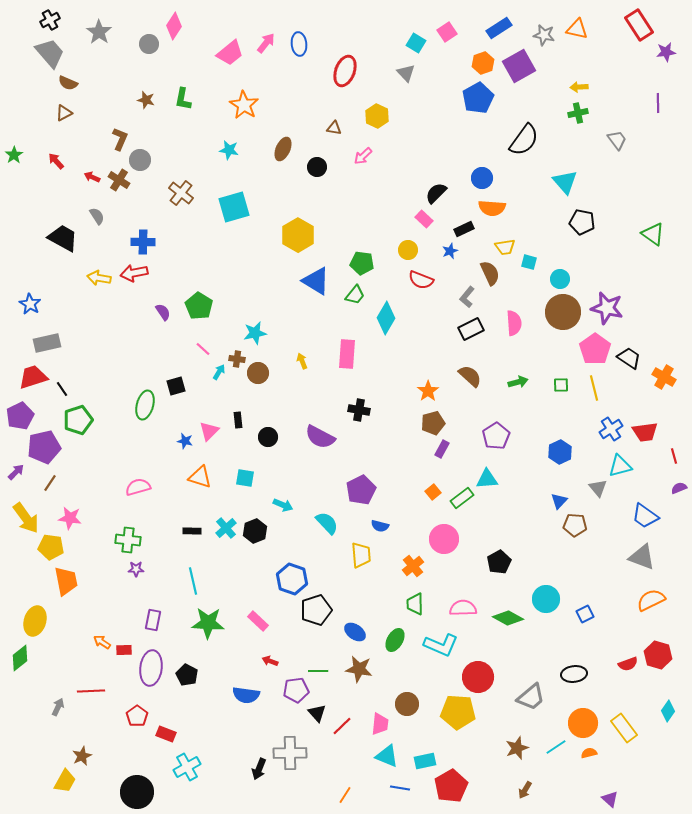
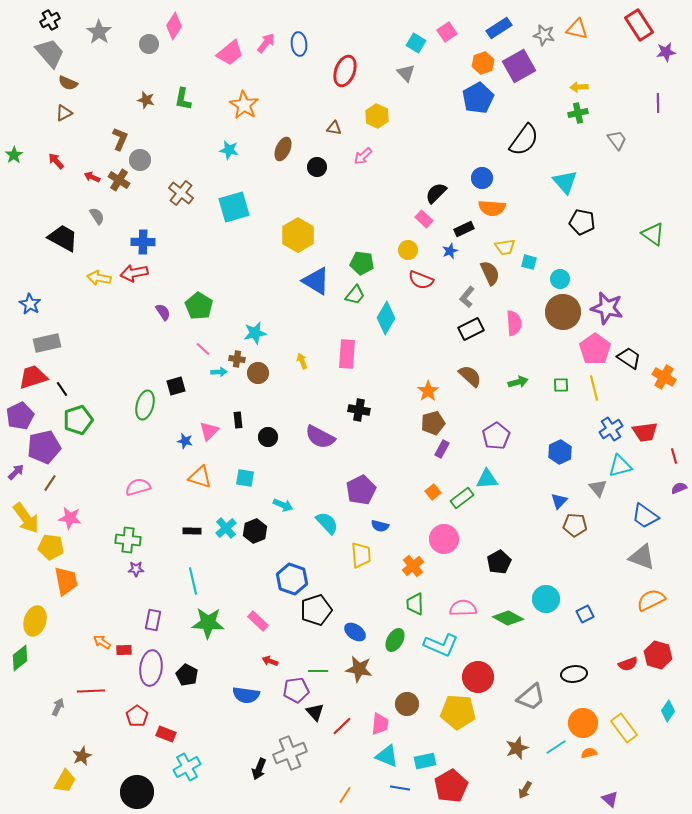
cyan arrow at (219, 372): rotated 56 degrees clockwise
black triangle at (317, 713): moved 2 px left, 1 px up
gray cross at (290, 753): rotated 20 degrees counterclockwise
